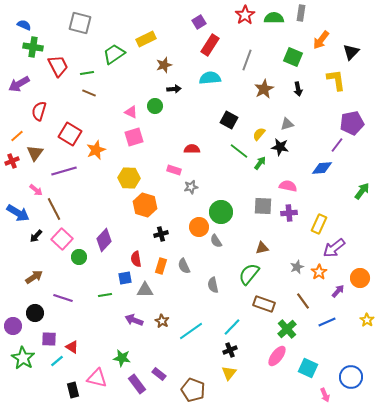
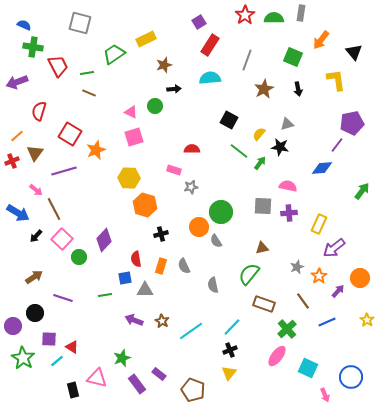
black triangle at (351, 52): moved 3 px right; rotated 24 degrees counterclockwise
purple arrow at (19, 84): moved 2 px left, 2 px up; rotated 10 degrees clockwise
orange star at (319, 272): moved 4 px down
green star at (122, 358): rotated 30 degrees counterclockwise
